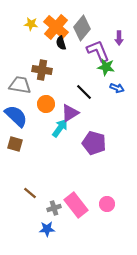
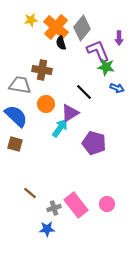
yellow star: moved 4 px up; rotated 16 degrees counterclockwise
